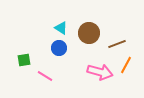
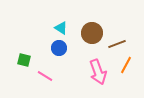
brown circle: moved 3 px right
green square: rotated 24 degrees clockwise
pink arrow: moved 2 px left; rotated 55 degrees clockwise
